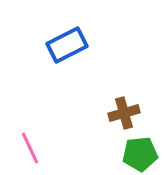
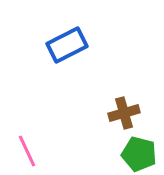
pink line: moved 3 px left, 3 px down
green pentagon: moved 1 px left; rotated 20 degrees clockwise
